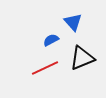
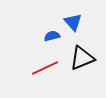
blue semicircle: moved 1 px right, 4 px up; rotated 14 degrees clockwise
